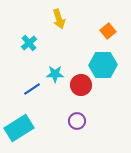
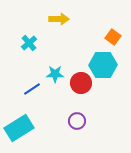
yellow arrow: rotated 72 degrees counterclockwise
orange square: moved 5 px right, 6 px down; rotated 14 degrees counterclockwise
red circle: moved 2 px up
